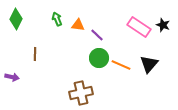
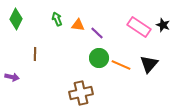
purple line: moved 2 px up
